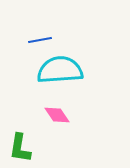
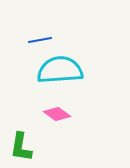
pink diamond: moved 1 px up; rotated 20 degrees counterclockwise
green L-shape: moved 1 px right, 1 px up
